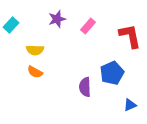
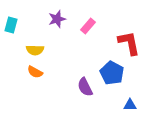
cyan rectangle: rotated 28 degrees counterclockwise
red L-shape: moved 1 px left, 7 px down
blue pentagon: rotated 20 degrees counterclockwise
purple semicircle: rotated 24 degrees counterclockwise
blue triangle: rotated 24 degrees clockwise
